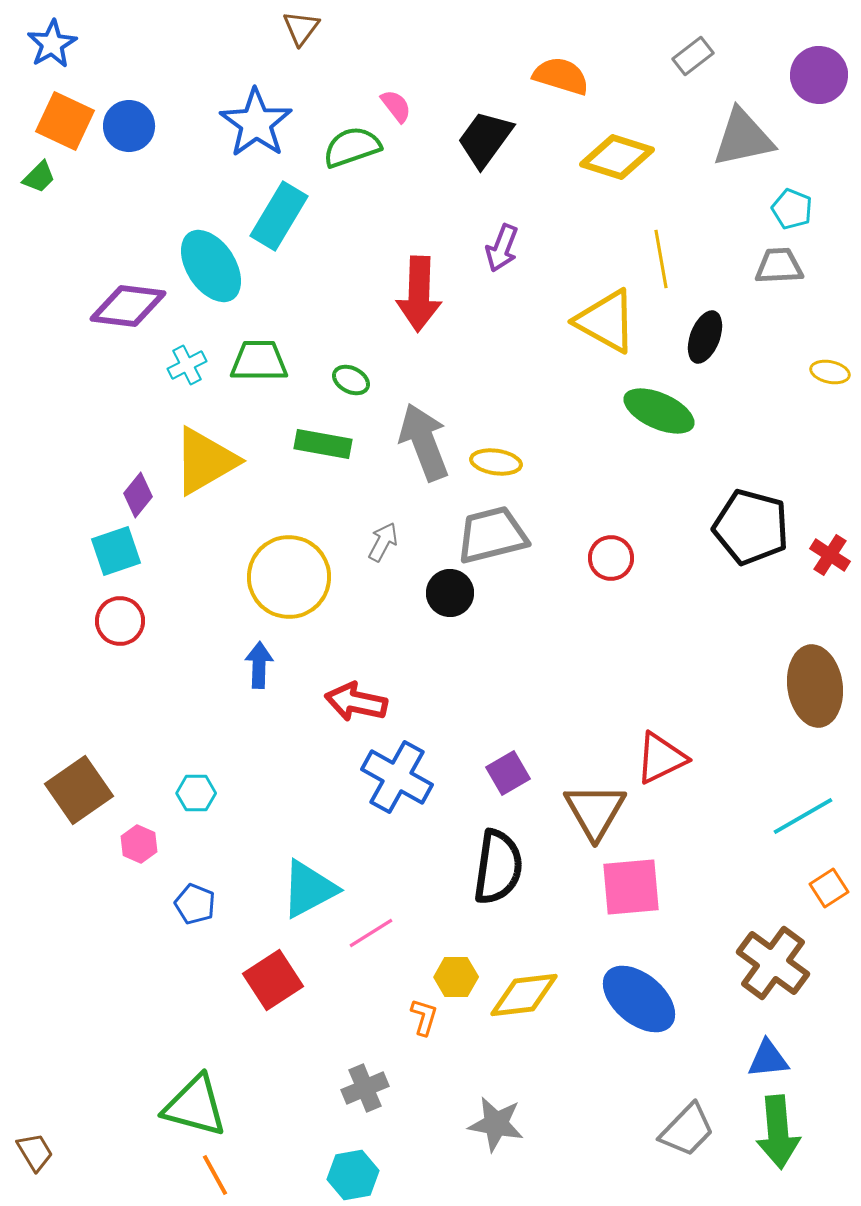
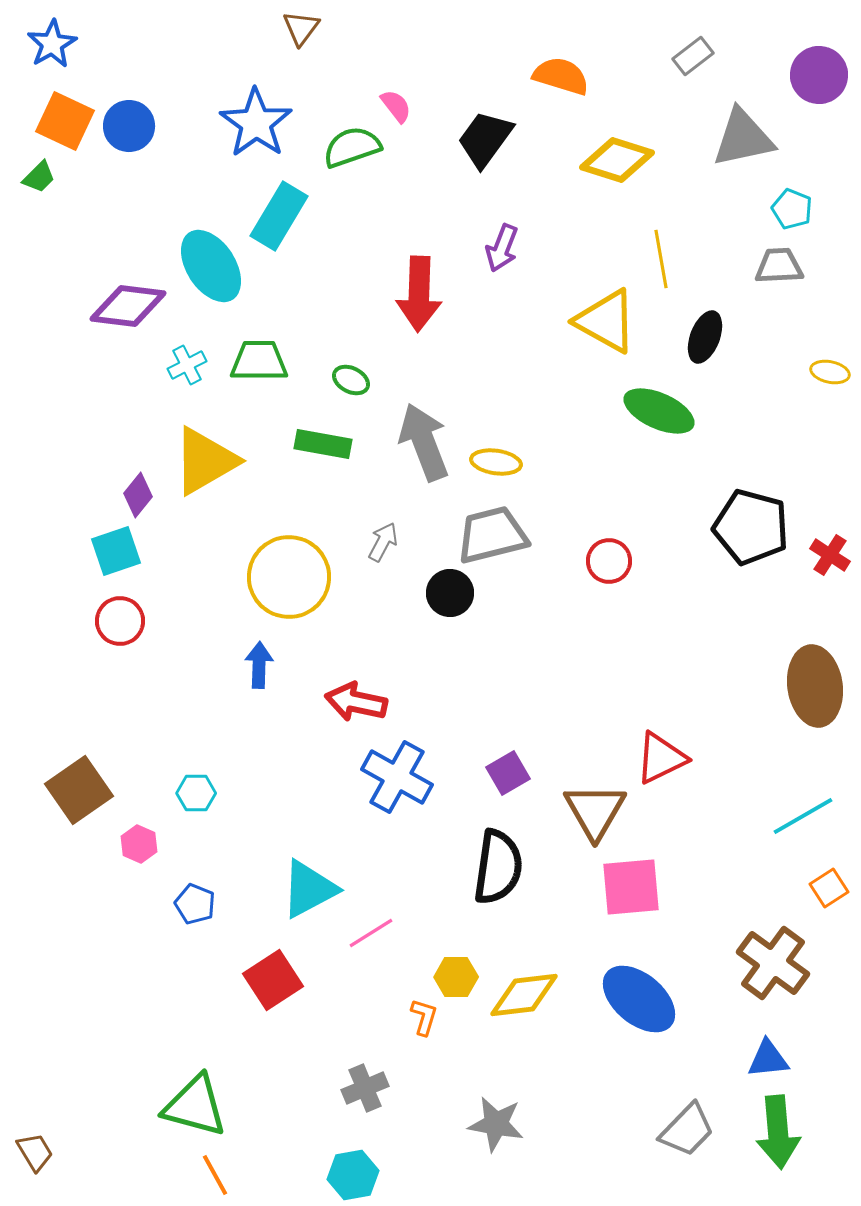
yellow diamond at (617, 157): moved 3 px down
red circle at (611, 558): moved 2 px left, 3 px down
